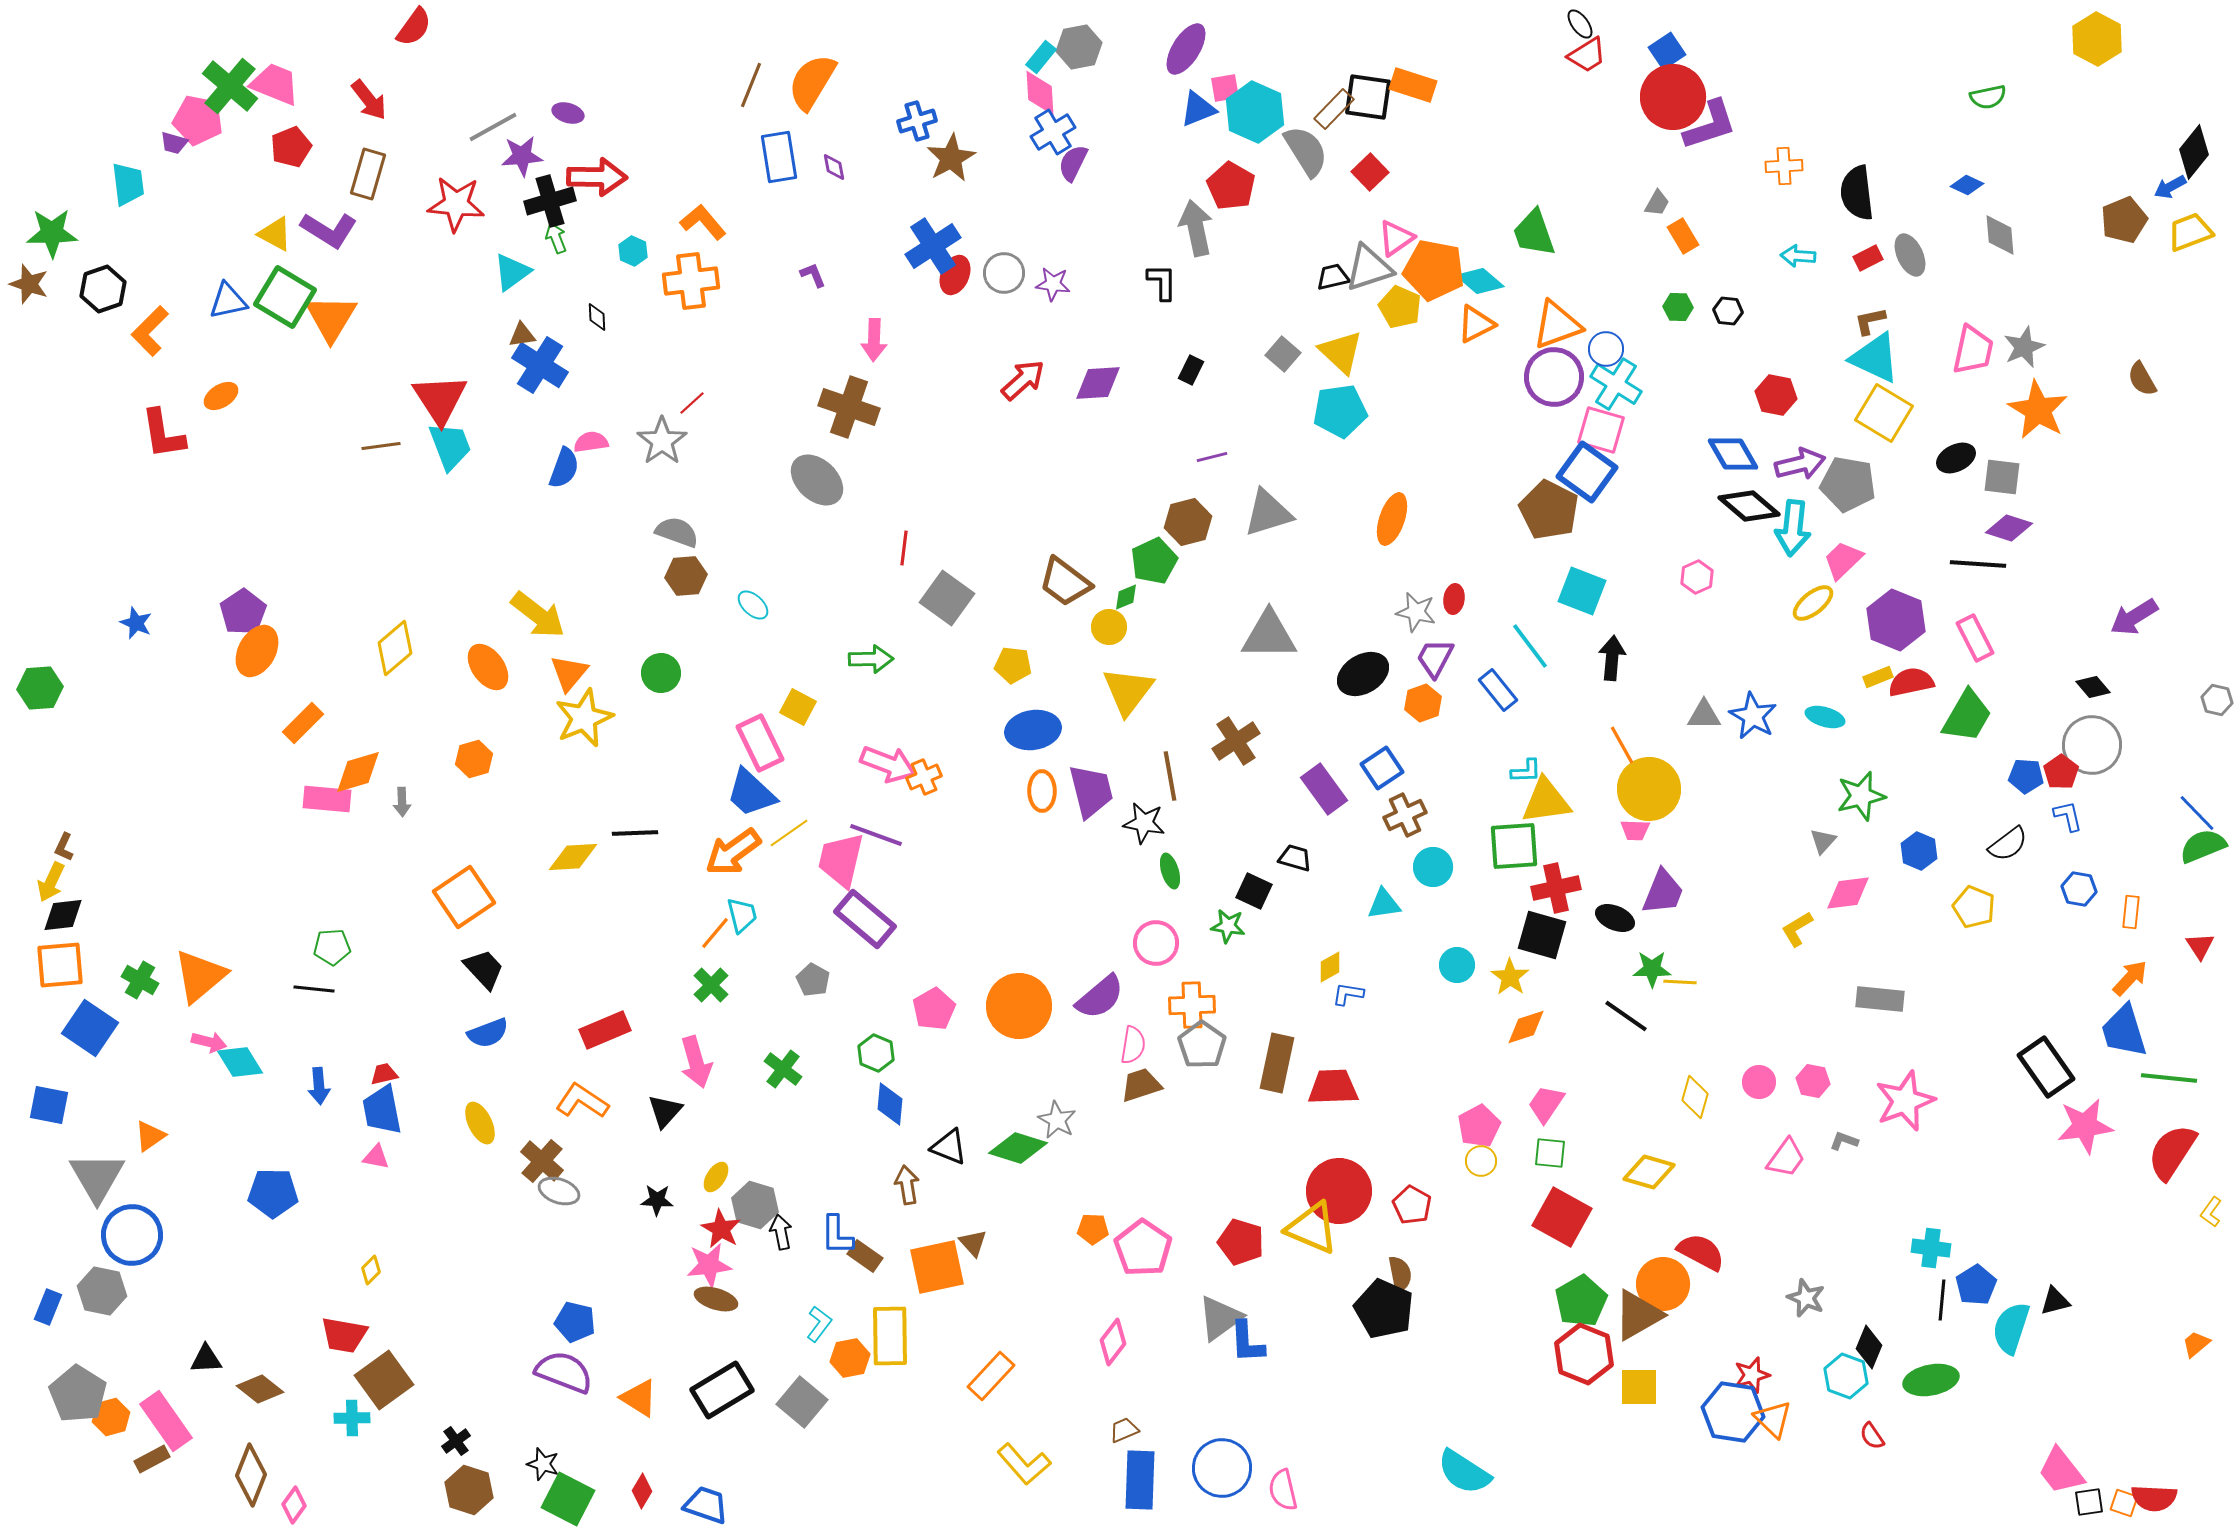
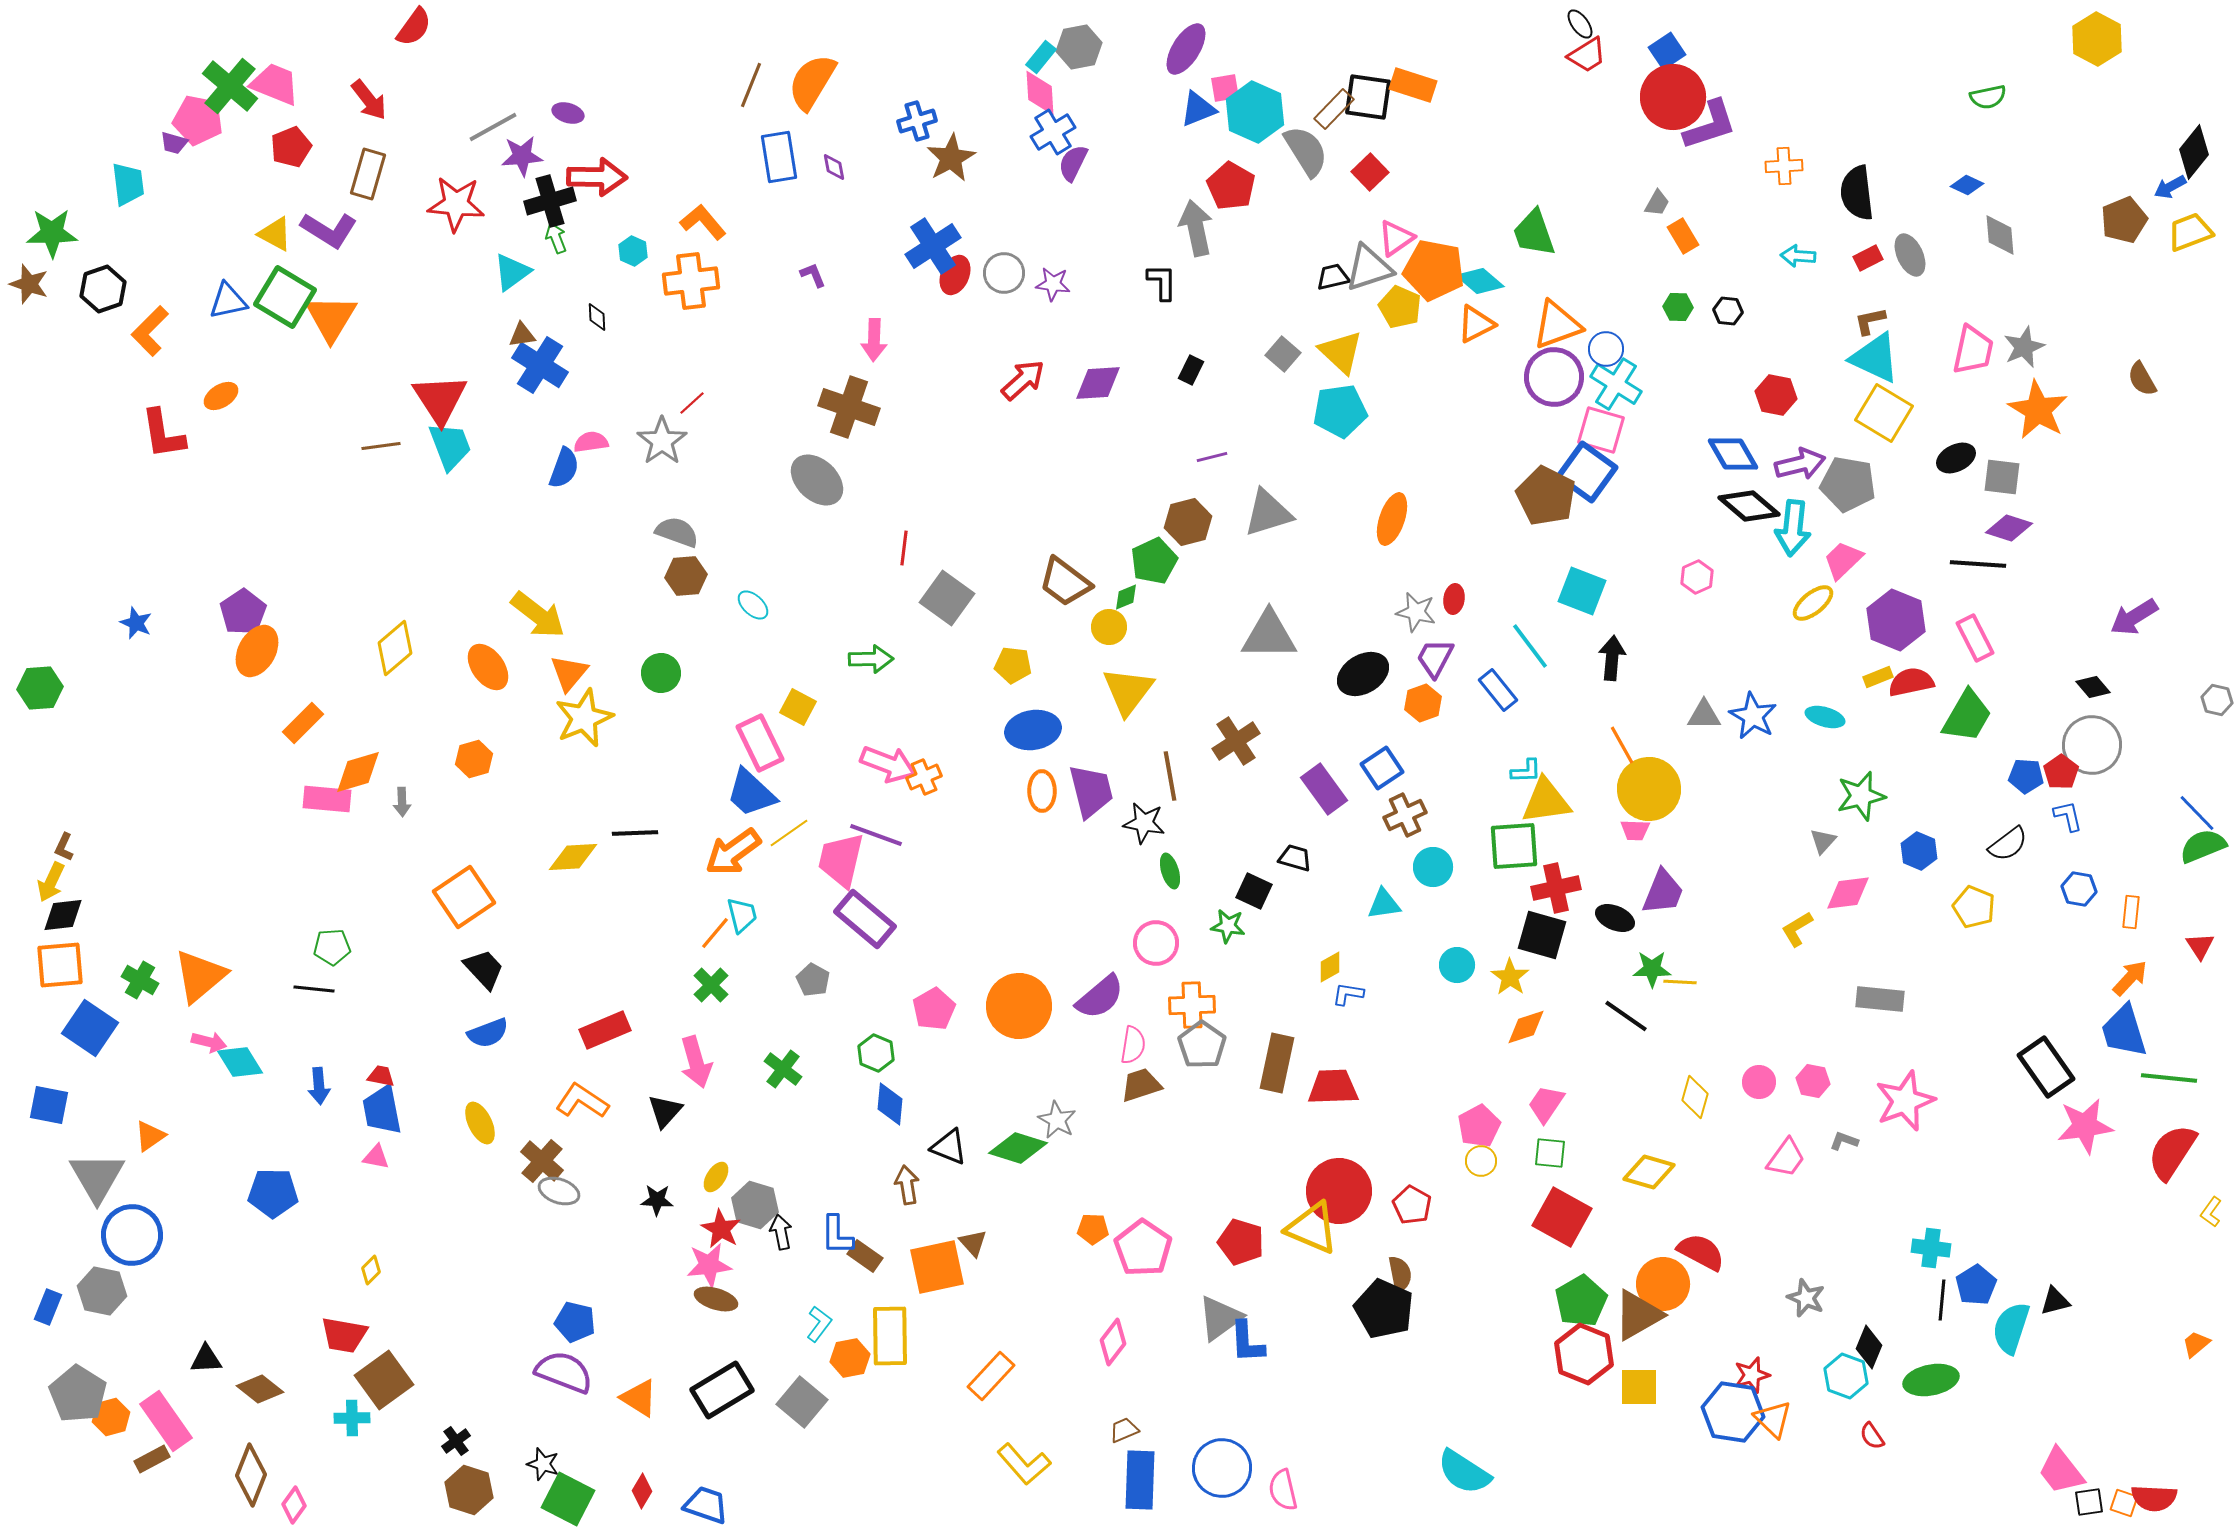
brown pentagon at (1549, 510): moved 3 px left, 14 px up
red trapezoid at (384, 1074): moved 3 px left, 2 px down; rotated 24 degrees clockwise
